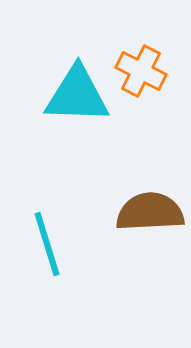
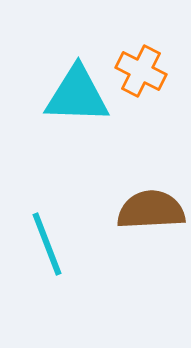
brown semicircle: moved 1 px right, 2 px up
cyan line: rotated 4 degrees counterclockwise
